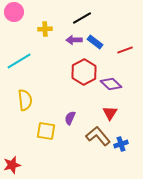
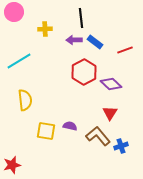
black line: moved 1 px left; rotated 66 degrees counterclockwise
purple semicircle: moved 8 px down; rotated 80 degrees clockwise
blue cross: moved 2 px down
